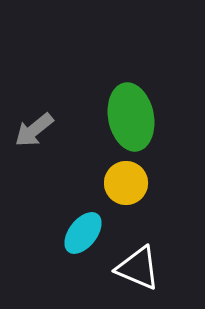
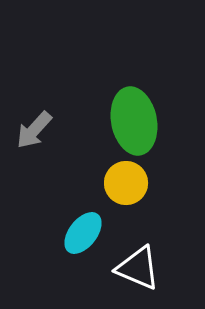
green ellipse: moved 3 px right, 4 px down
gray arrow: rotated 9 degrees counterclockwise
